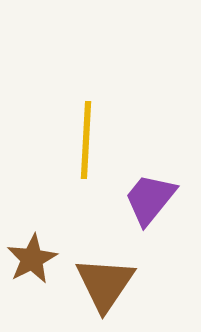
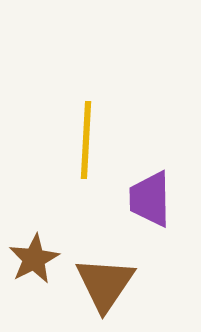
purple trapezoid: rotated 40 degrees counterclockwise
brown star: moved 2 px right
